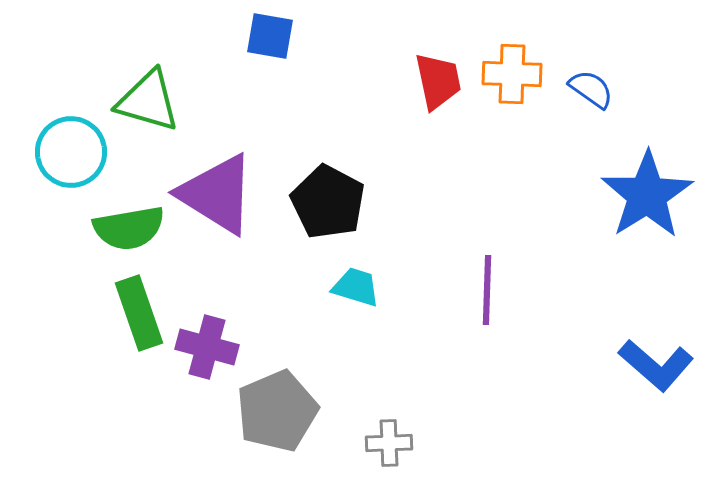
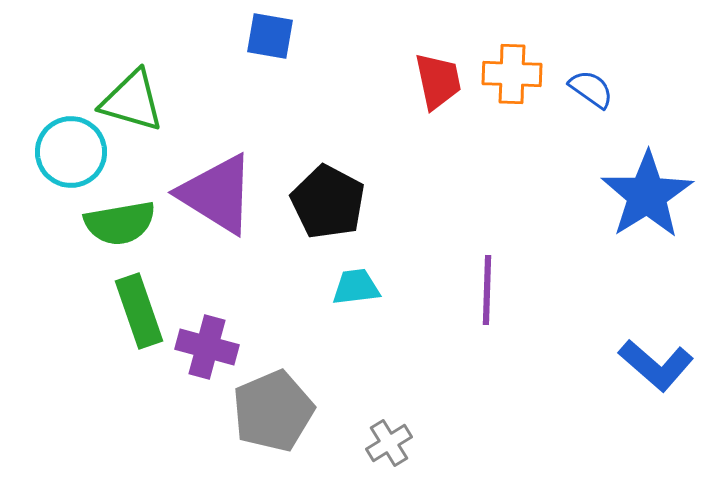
green triangle: moved 16 px left
green semicircle: moved 9 px left, 5 px up
cyan trapezoid: rotated 24 degrees counterclockwise
green rectangle: moved 2 px up
gray pentagon: moved 4 px left
gray cross: rotated 30 degrees counterclockwise
